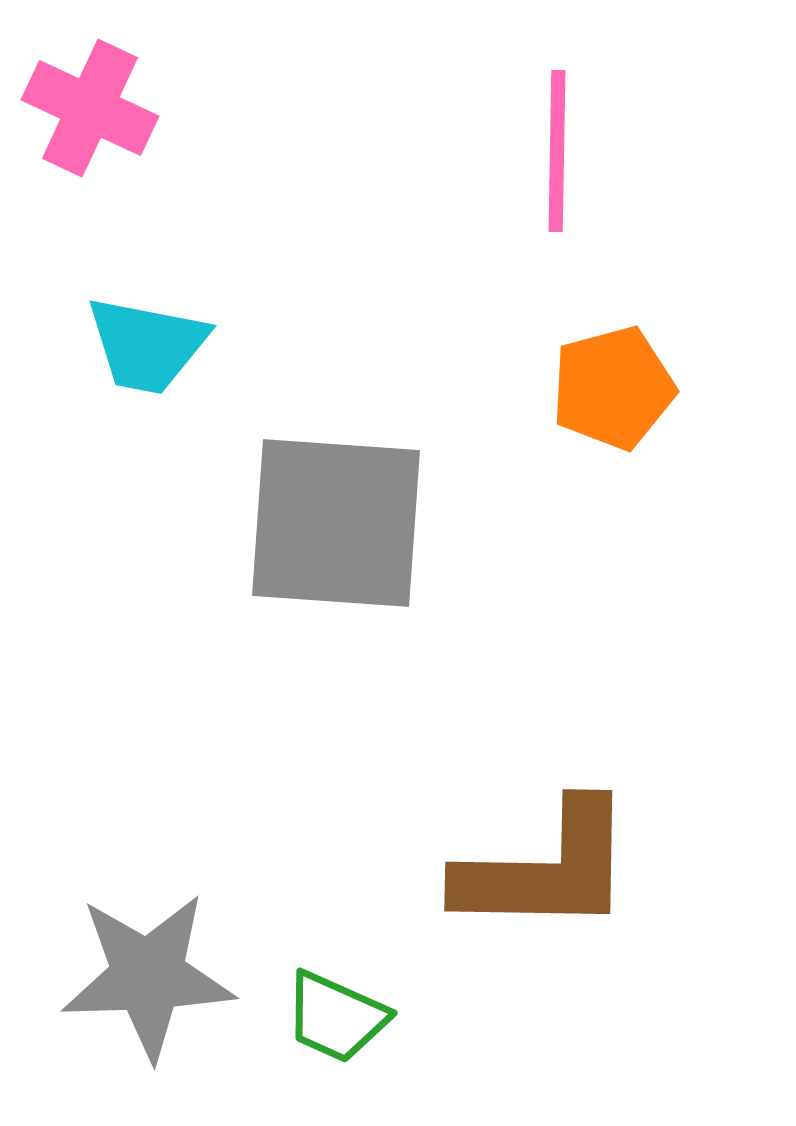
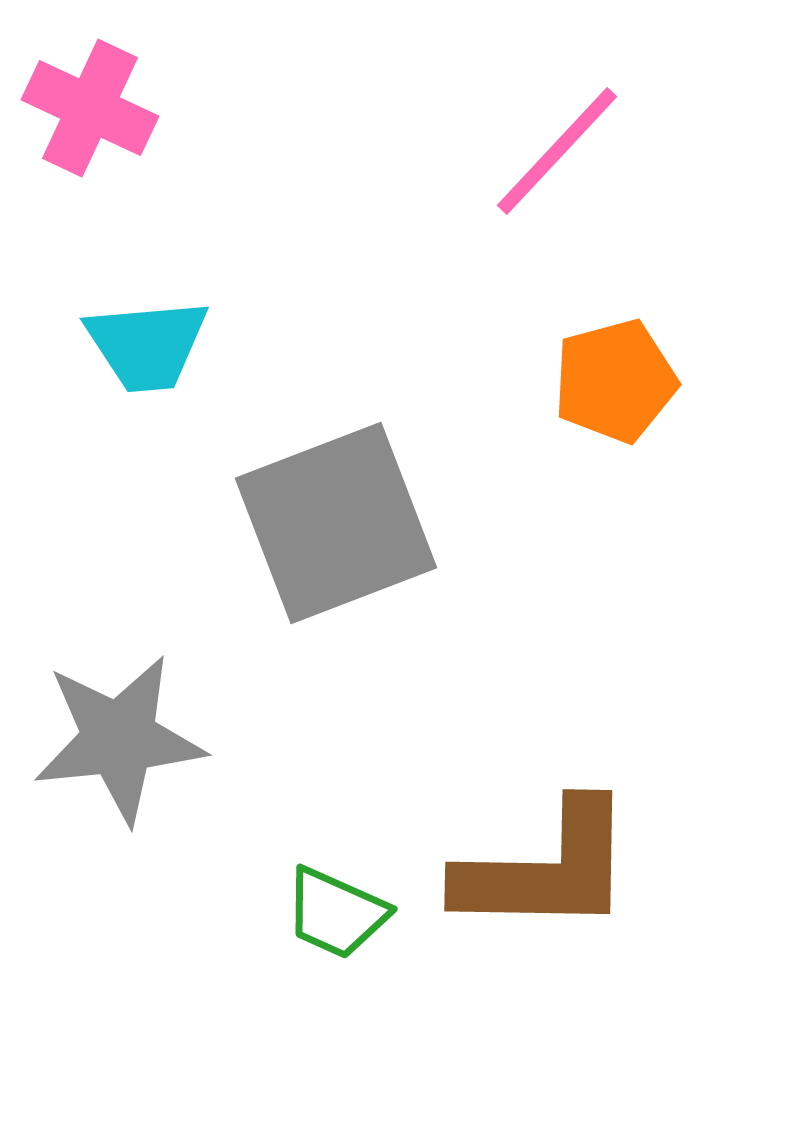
pink line: rotated 42 degrees clockwise
cyan trapezoid: rotated 16 degrees counterclockwise
orange pentagon: moved 2 px right, 7 px up
gray square: rotated 25 degrees counterclockwise
gray star: moved 29 px left, 237 px up; rotated 4 degrees counterclockwise
green trapezoid: moved 104 px up
